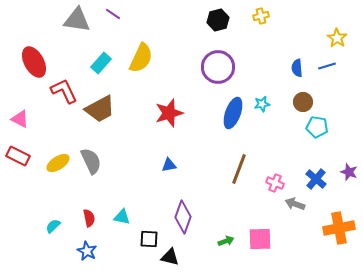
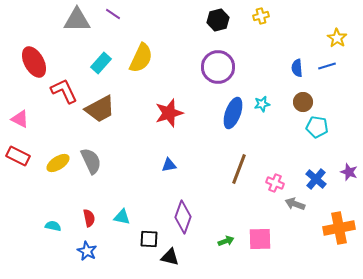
gray triangle: rotated 8 degrees counterclockwise
cyan semicircle: rotated 56 degrees clockwise
